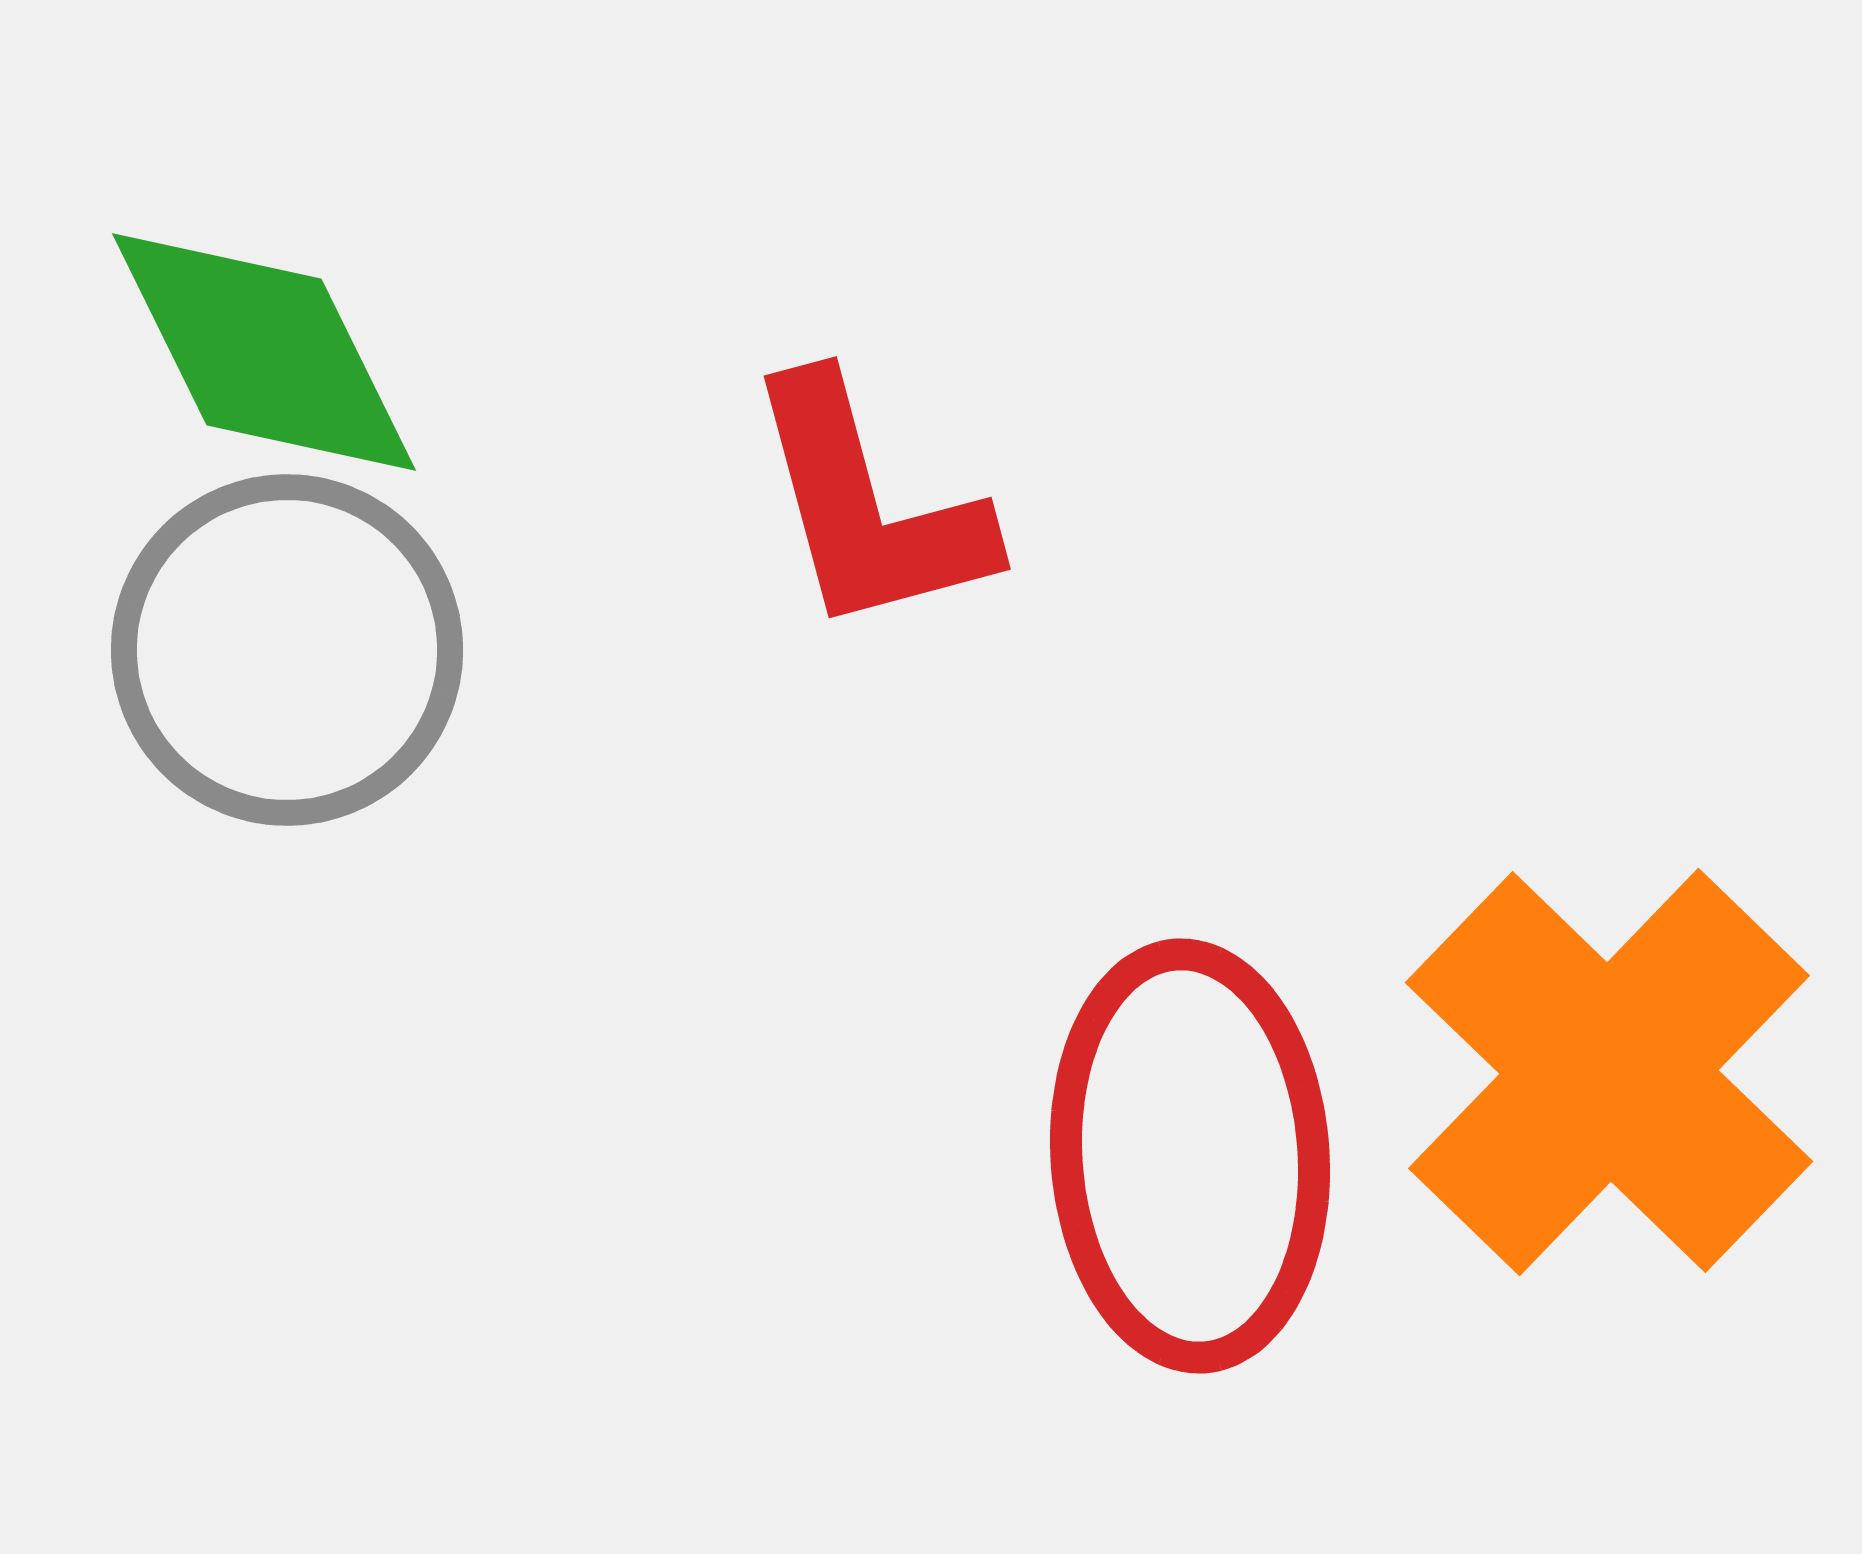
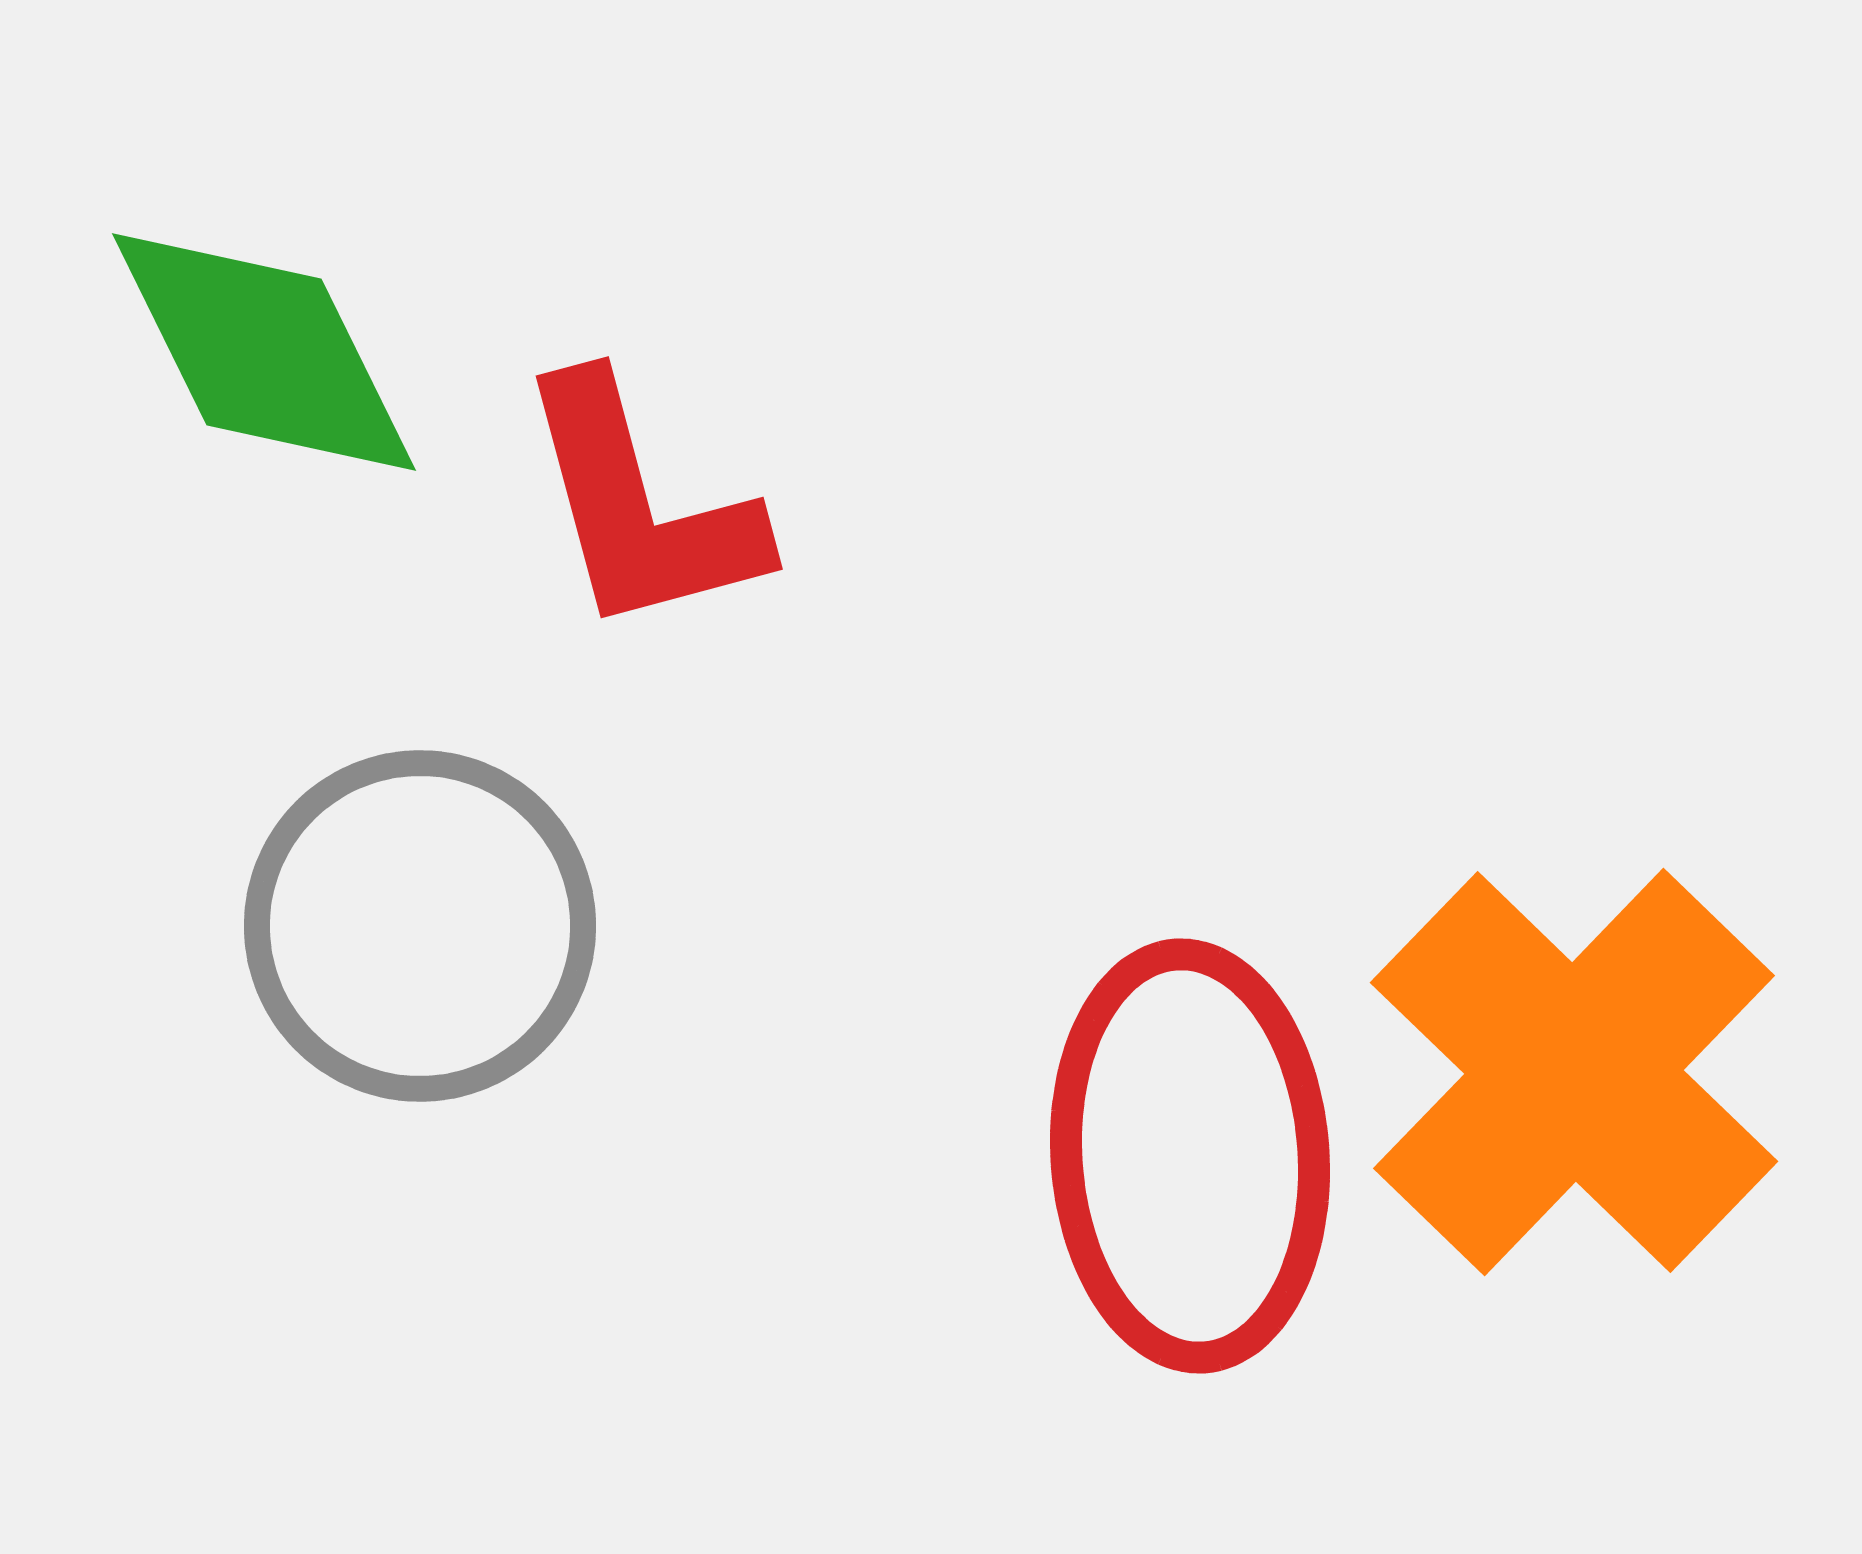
red L-shape: moved 228 px left
gray circle: moved 133 px right, 276 px down
orange cross: moved 35 px left
